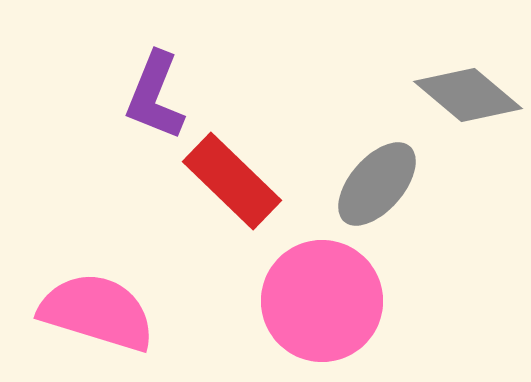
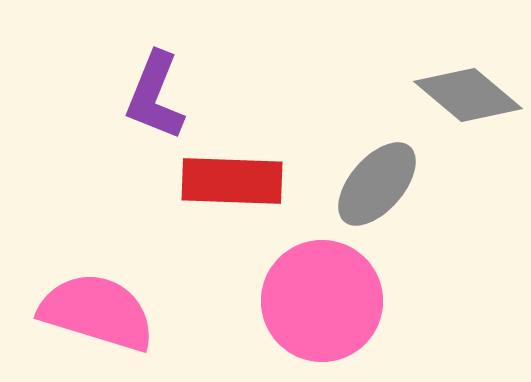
red rectangle: rotated 42 degrees counterclockwise
